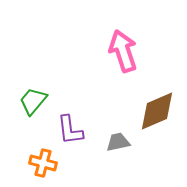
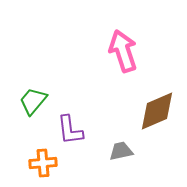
gray trapezoid: moved 3 px right, 9 px down
orange cross: rotated 20 degrees counterclockwise
